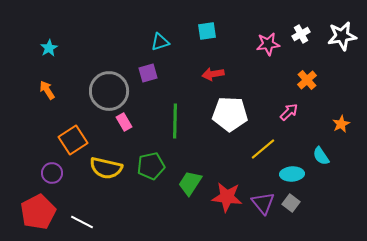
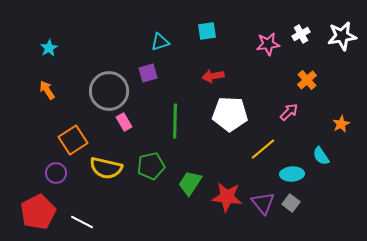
red arrow: moved 2 px down
purple circle: moved 4 px right
